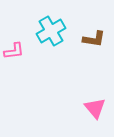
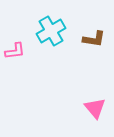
pink L-shape: moved 1 px right
